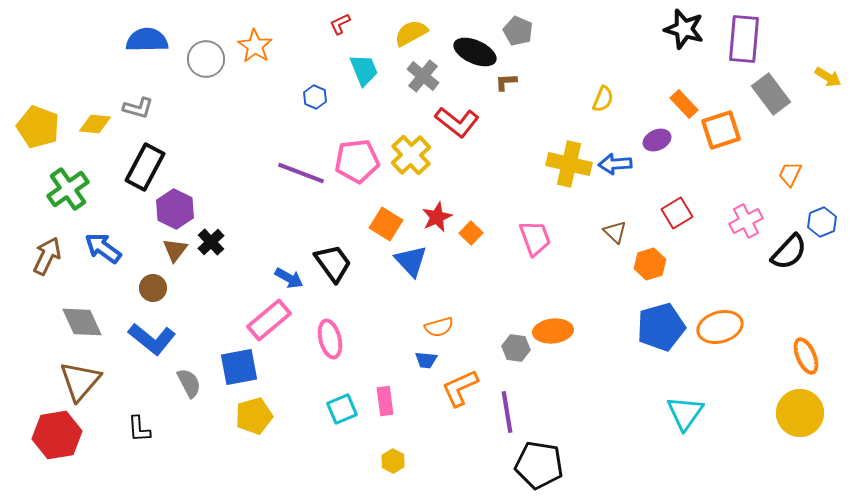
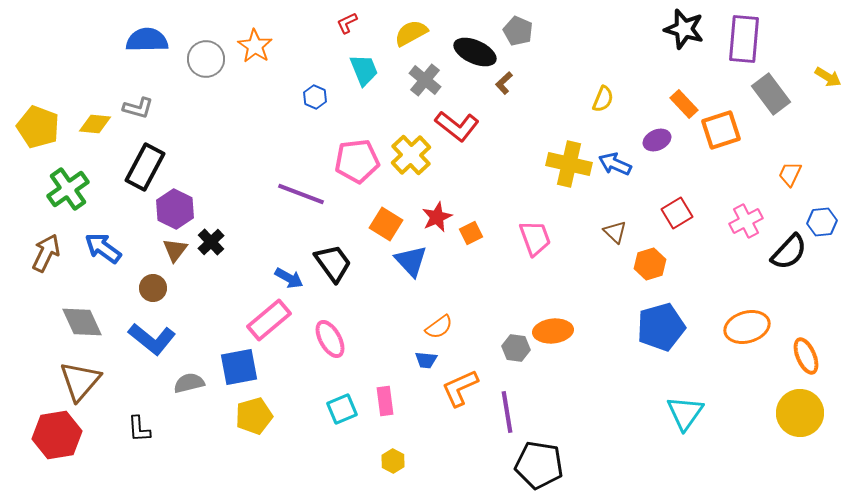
red L-shape at (340, 24): moved 7 px right, 1 px up
gray cross at (423, 76): moved 2 px right, 4 px down
brown L-shape at (506, 82): moved 2 px left, 1 px down; rotated 40 degrees counterclockwise
red L-shape at (457, 122): moved 4 px down
blue arrow at (615, 164): rotated 28 degrees clockwise
purple line at (301, 173): moved 21 px down
blue hexagon at (822, 222): rotated 16 degrees clockwise
orange square at (471, 233): rotated 20 degrees clockwise
brown arrow at (47, 256): moved 1 px left, 3 px up
orange semicircle at (439, 327): rotated 20 degrees counterclockwise
orange ellipse at (720, 327): moved 27 px right
pink ellipse at (330, 339): rotated 15 degrees counterclockwise
gray semicircle at (189, 383): rotated 76 degrees counterclockwise
